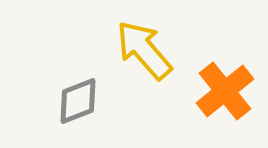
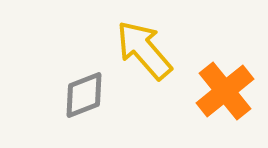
gray diamond: moved 6 px right, 6 px up
